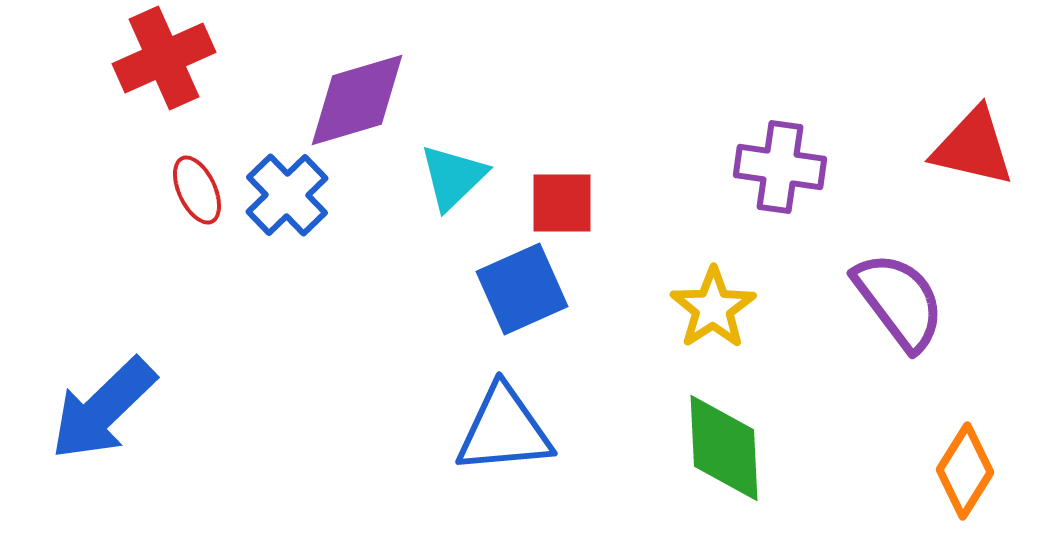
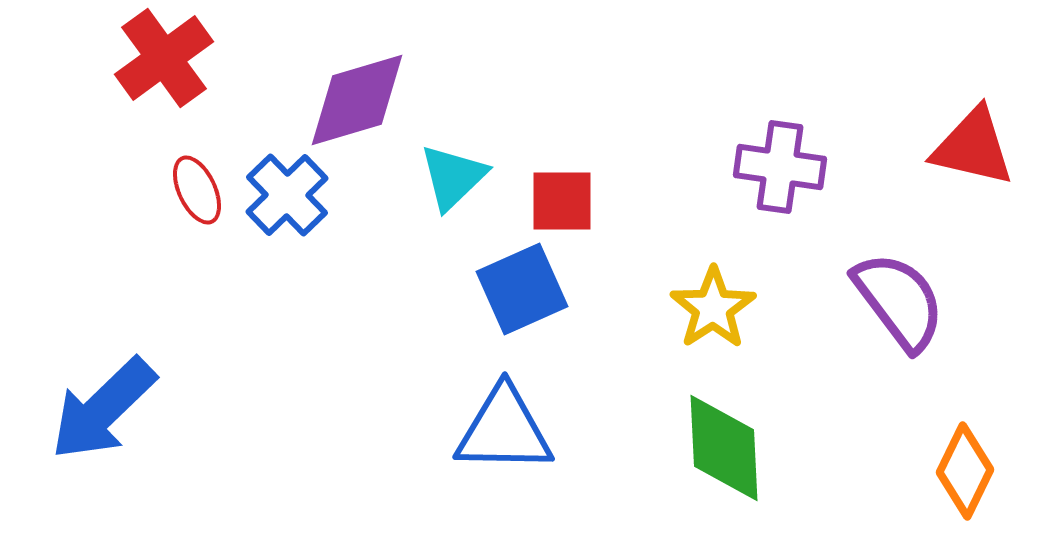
red cross: rotated 12 degrees counterclockwise
red square: moved 2 px up
blue triangle: rotated 6 degrees clockwise
orange diamond: rotated 6 degrees counterclockwise
